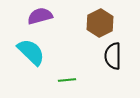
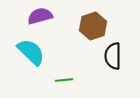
brown hexagon: moved 7 px left, 3 px down; rotated 8 degrees clockwise
green line: moved 3 px left
